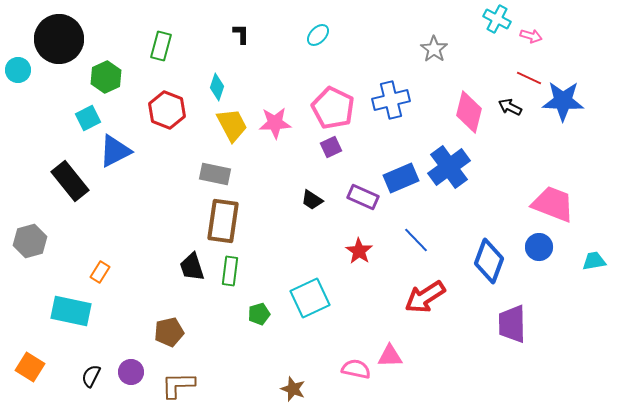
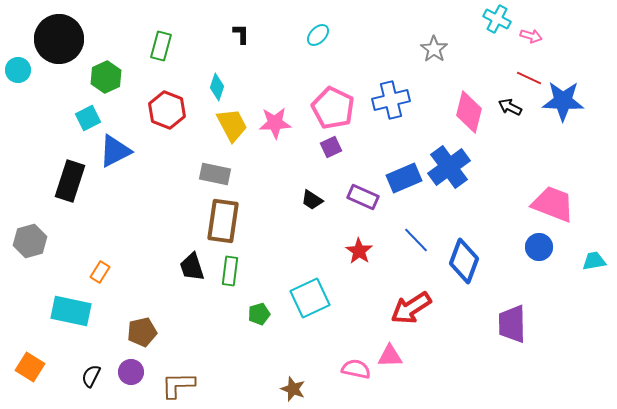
blue rectangle at (401, 178): moved 3 px right
black rectangle at (70, 181): rotated 57 degrees clockwise
blue diamond at (489, 261): moved 25 px left
red arrow at (425, 297): moved 14 px left, 11 px down
brown pentagon at (169, 332): moved 27 px left
